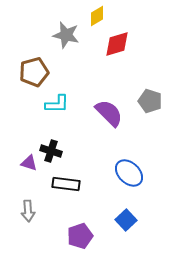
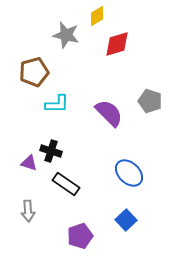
black rectangle: rotated 28 degrees clockwise
